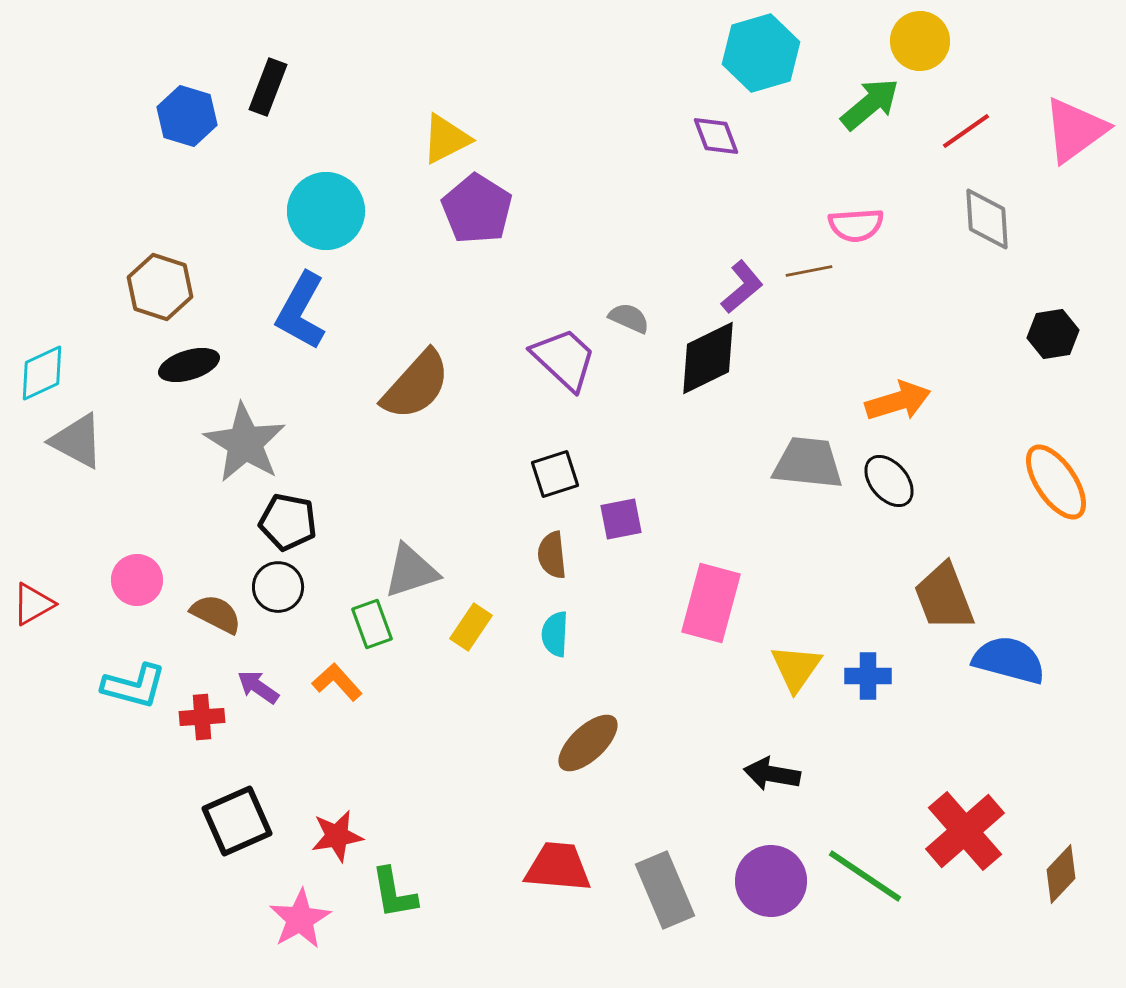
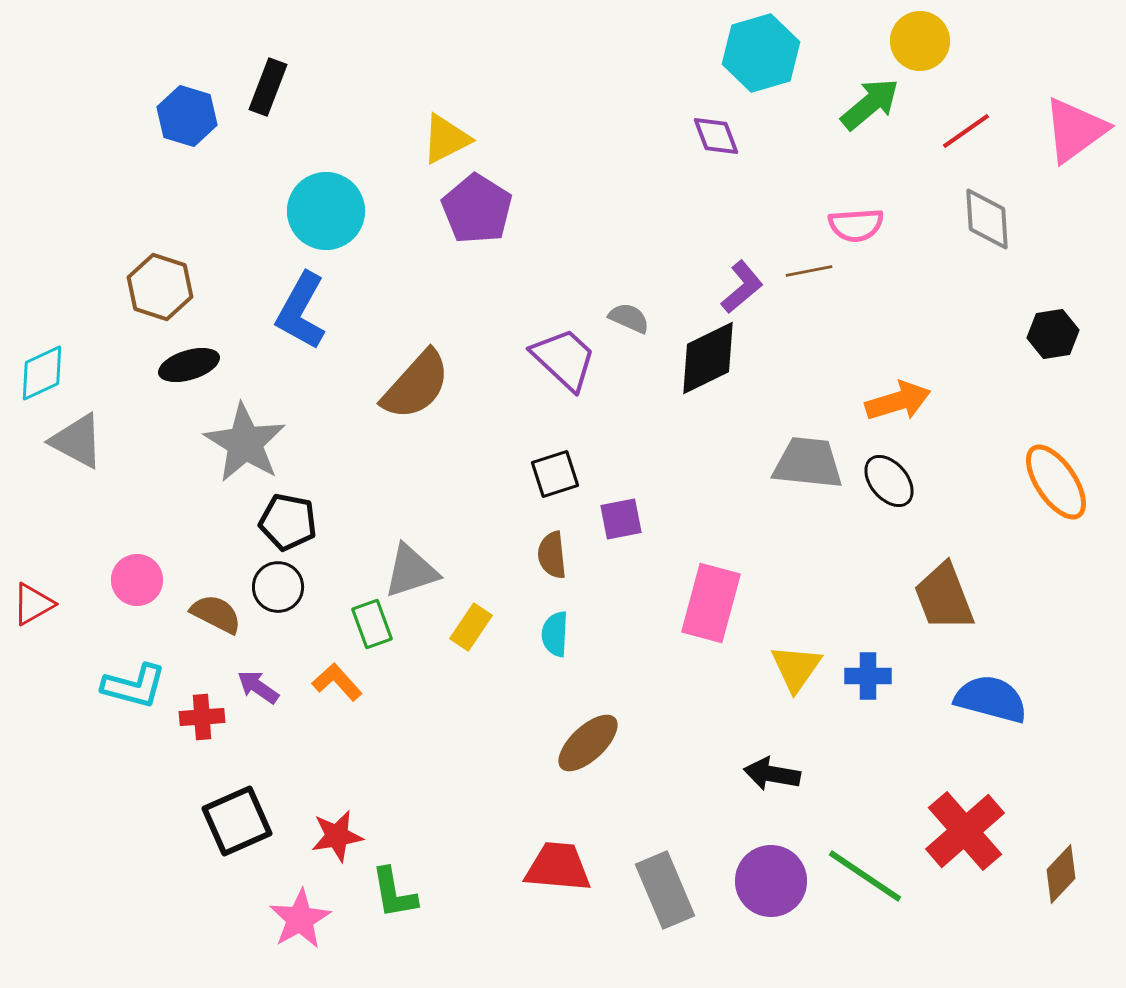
blue semicircle at (1009, 660): moved 18 px left, 39 px down
